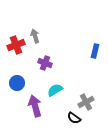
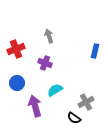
gray arrow: moved 14 px right
red cross: moved 4 px down
